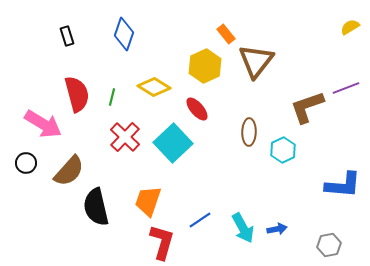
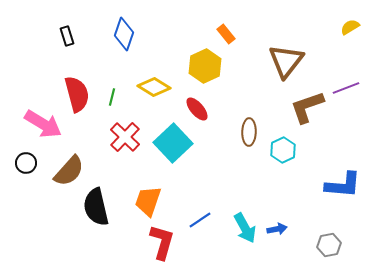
brown triangle: moved 30 px right
cyan arrow: moved 2 px right
